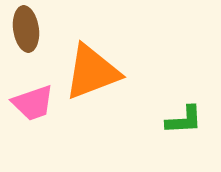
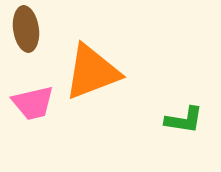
pink trapezoid: rotated 6 degrees clockwise
green L-shape: rotated 12 degrees clockwise
